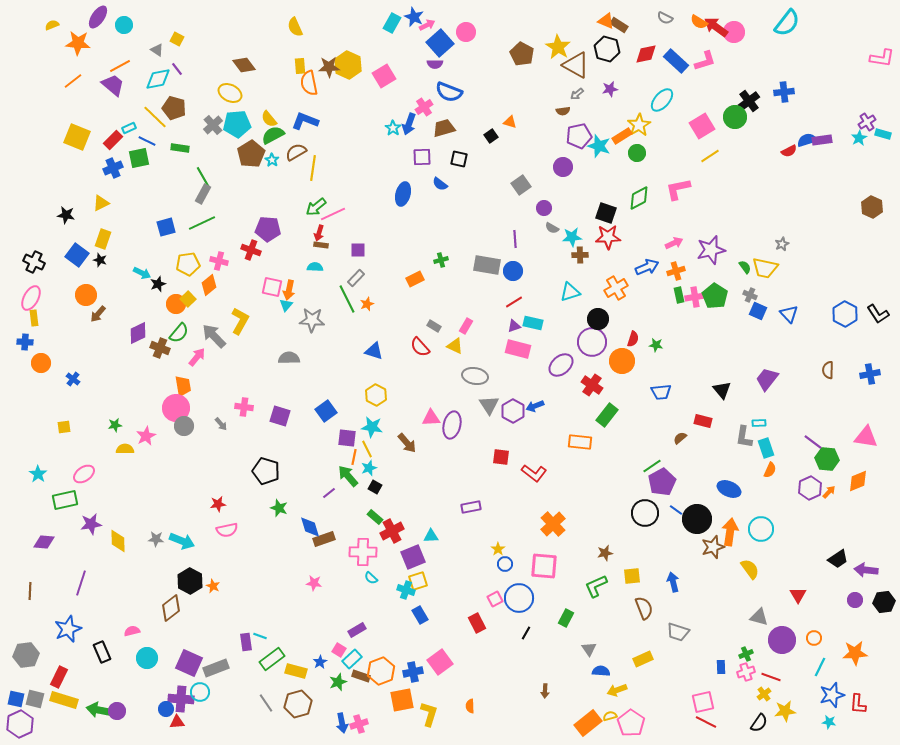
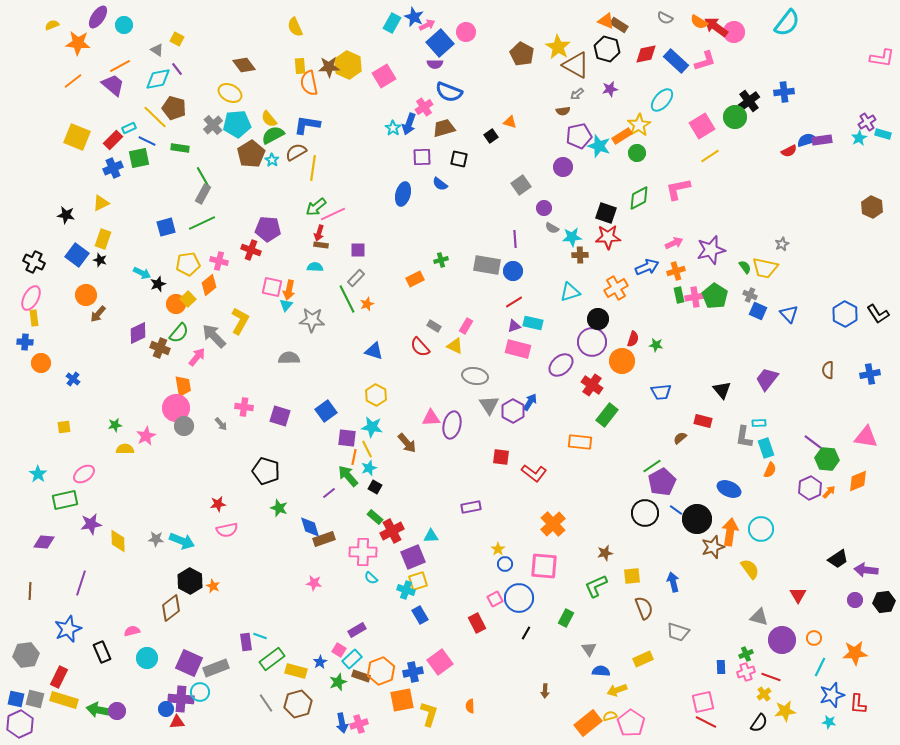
blue L-shape at (305, 121): moved 2 px right, 4 px down; rotated 12 degrees counterclockwise
blue arrow at (535, 406): moved 5 px left, 4 px up; rotated 144 degrees clockwise
